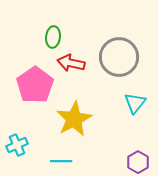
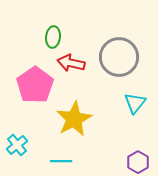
cyan cross: rotated 15 degrees counterclockwise
